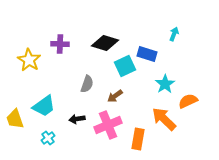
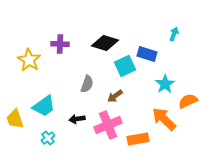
orange rectangle: rotated 70 degrees clockwise
